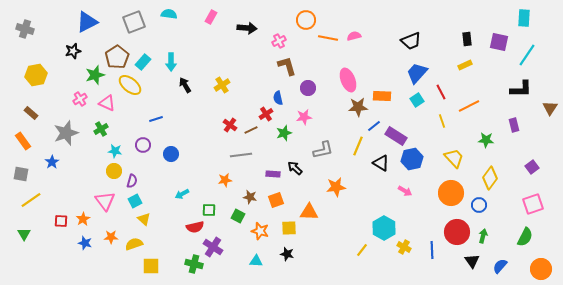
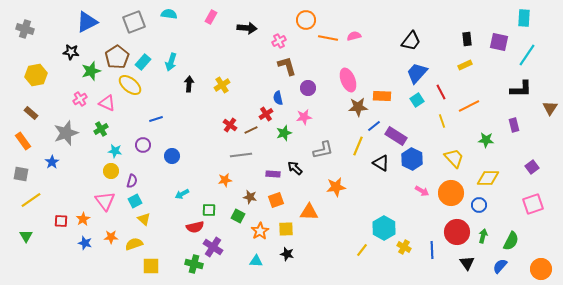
black trapezoid at (411, 41): rotated 30 degrees counterclockwise
black star at (73, 51): moved 2 px left, 1 px down; rotated 21 degrees clockwise
cyan arrow at (171, 62): rotated 18 degrees clockwise
green star at (95, 75): moved 4 px left, 4 px up
black arrow at (185, 85): moved 4 px right, 1 px up; rotated 35 degrees clockwise
blue circle at (171, 154): moved 1 px right, 2 px down
blue hexagon at (412, 159): rotated 20 degrees counterclockwise
yellow circle at (114, 171): moved 3 px left
yellow diamond at (490, 178): moved 2 px left; rotated 55 degrees clockwise
pink arrow at (405, 191): moved 17 px right
yellow square at (289, 228): moved 3 px left, 1 px down
orange star at (260, 231): rotated 24 degrees clockwise
green triangle at (24, 234): moved 2 px right, 2 px down
green semicircle at (525, 237): moved 14 px left, 4 px down
black triangle at (472, 261): moved 5 px left, 2 px down
